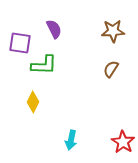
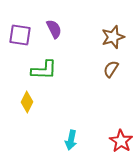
brown star: moved 6 px down; rotated 15 degrees counterclockwise
purple square: moved 8 px up
green L-shape: moved 5 px down
yellow diamond: moved 6 px left
red star: moved 2 px left, 1 px up
